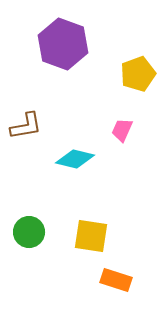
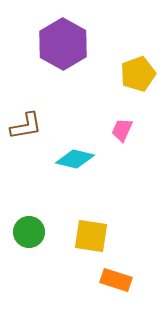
purple hexagon: rotated 9 degrees clockwise
